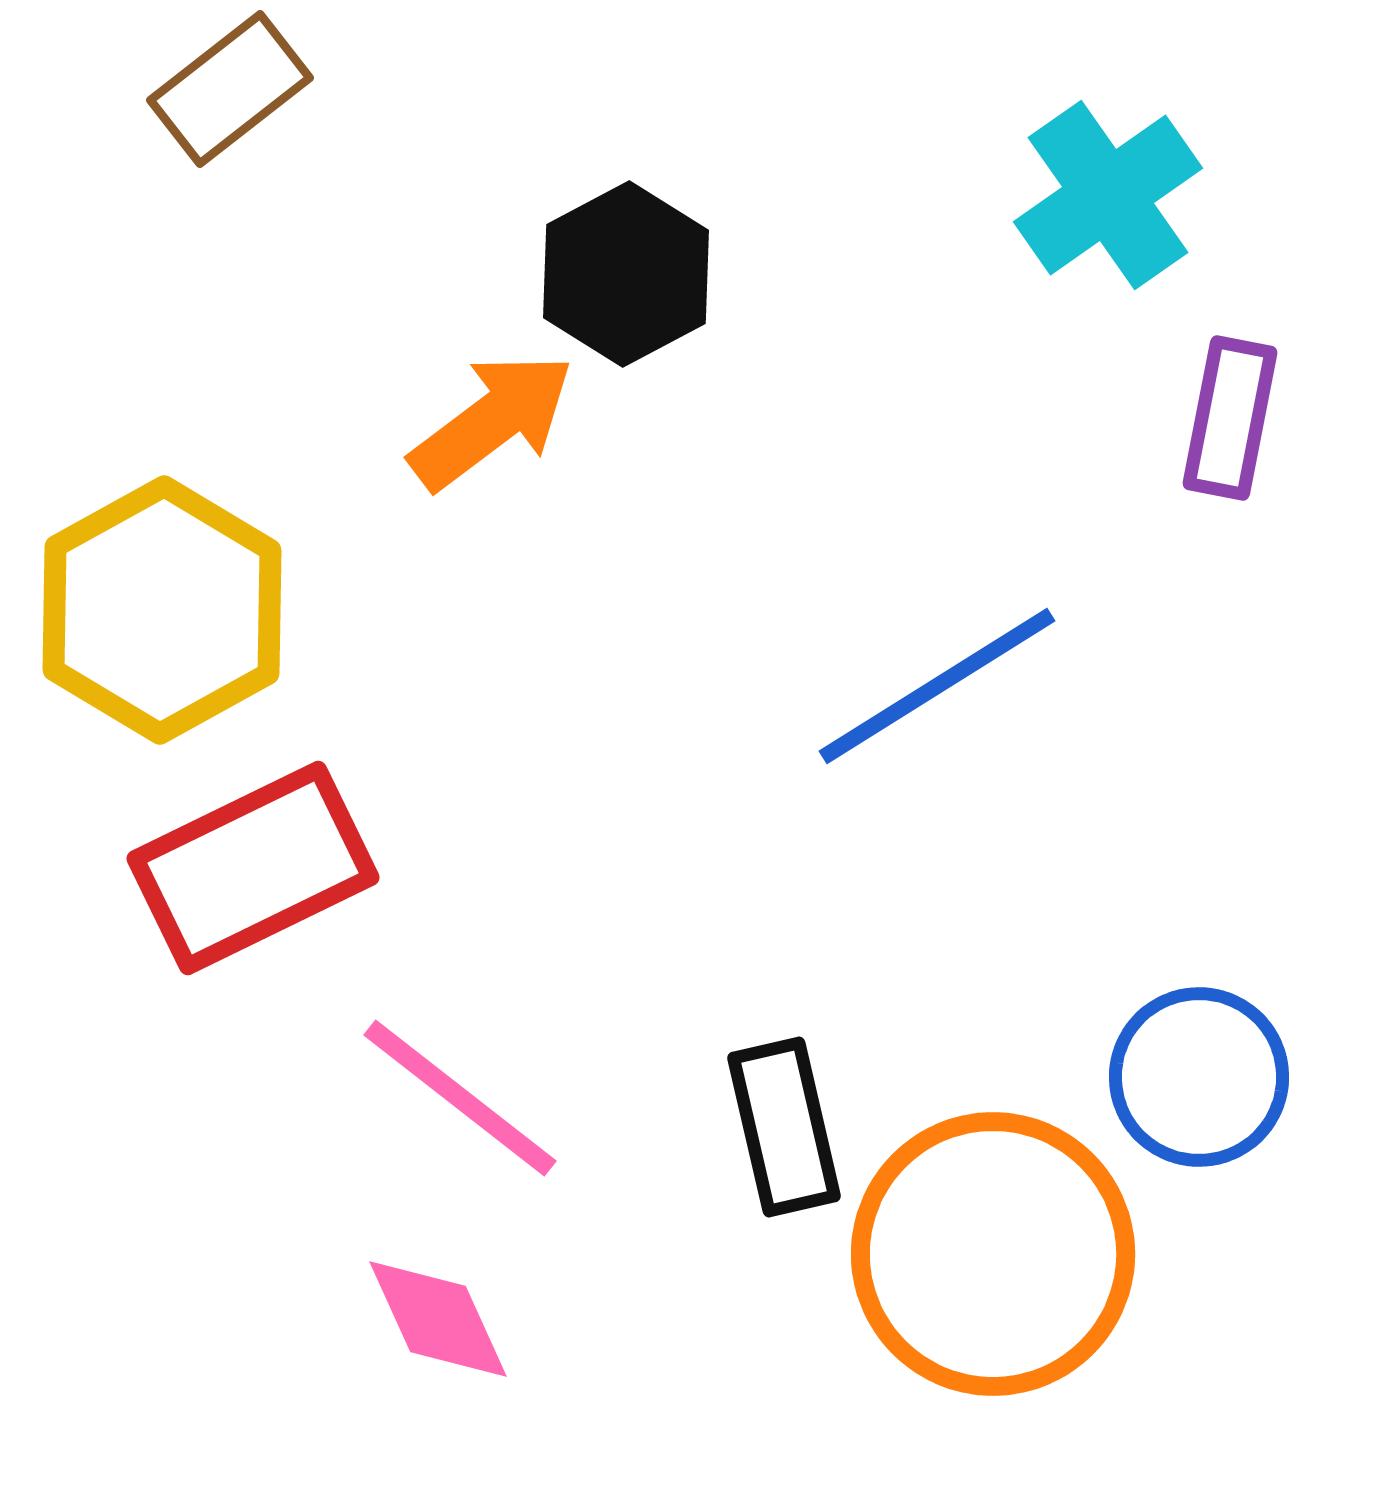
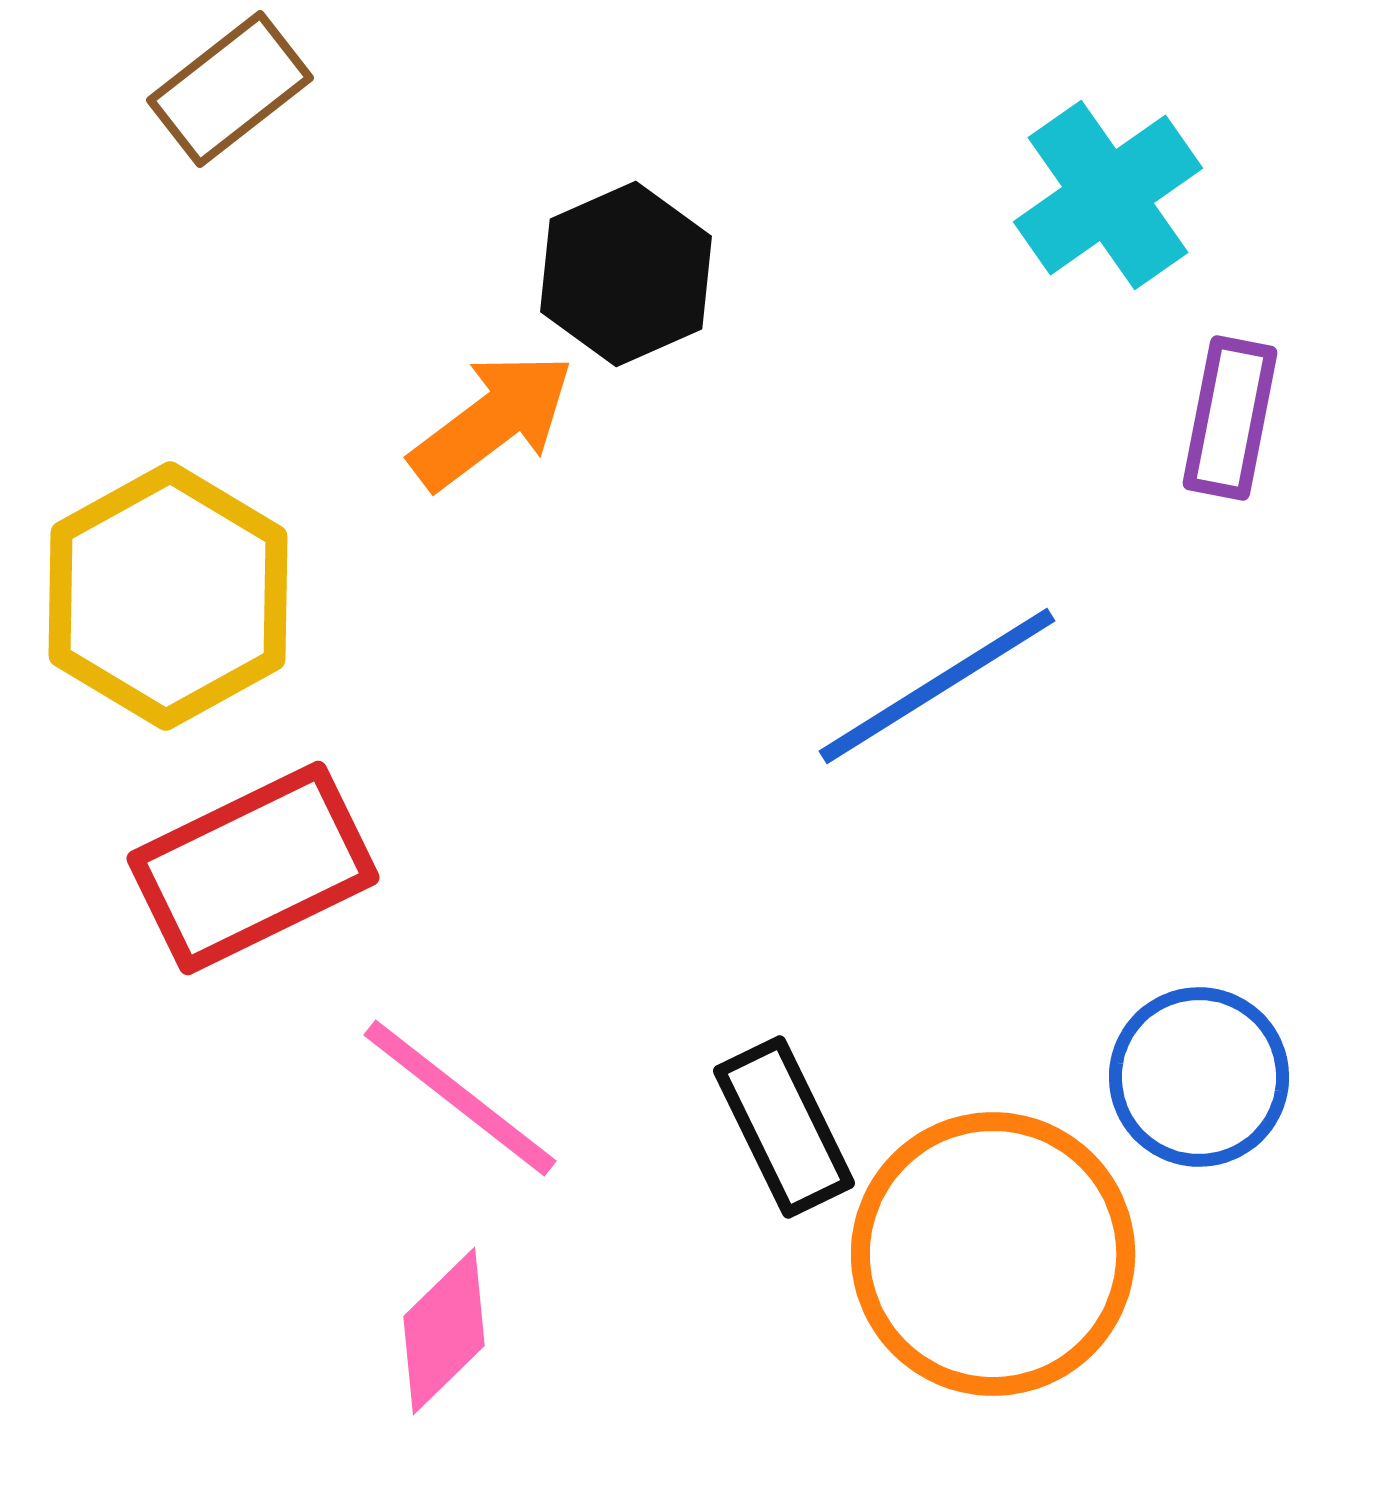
black hexagon: rotated 4 degrees clockwise
yellow hexagon: moved 6 px right, 14 px up
black rectangle: rotated 13 degrees counterclockwise
pink diamond: moved 6 px right, 12 px down; rotated 70 degrees clockwise
